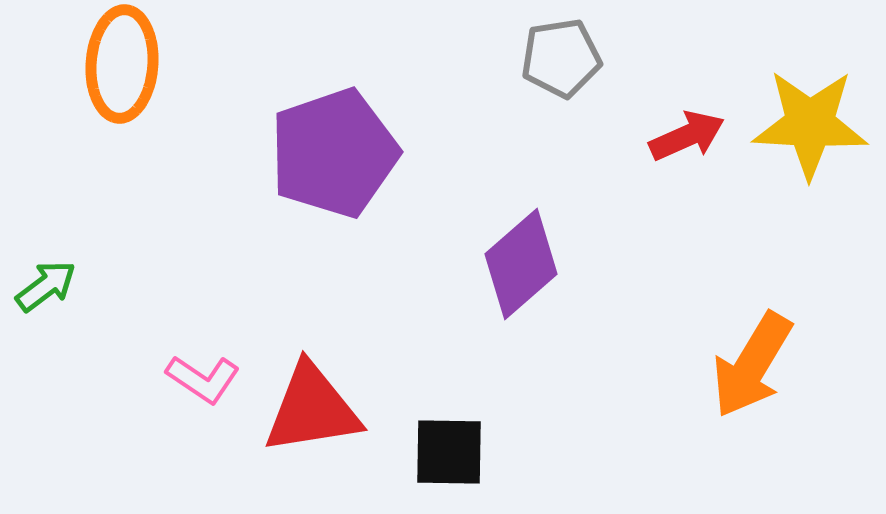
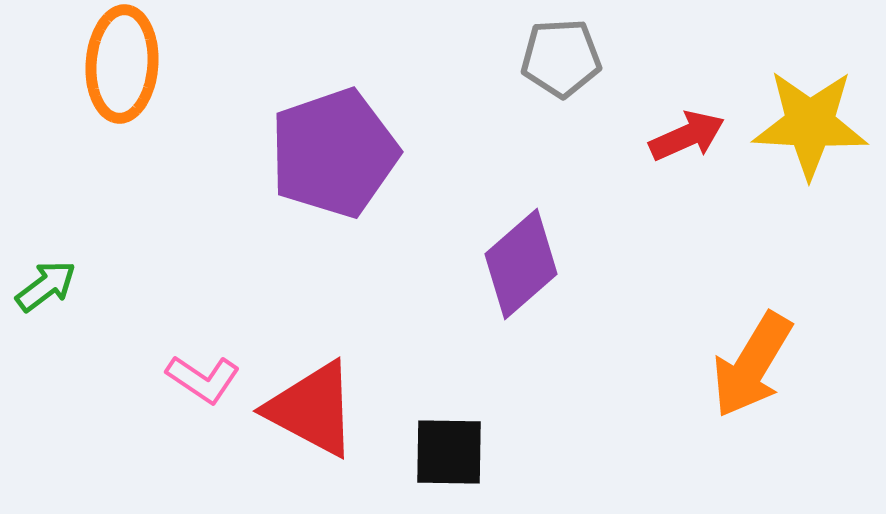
gray pentagon: rotated 6 degrees clockwise
red triangle: rotated 37 degrees clockwise
